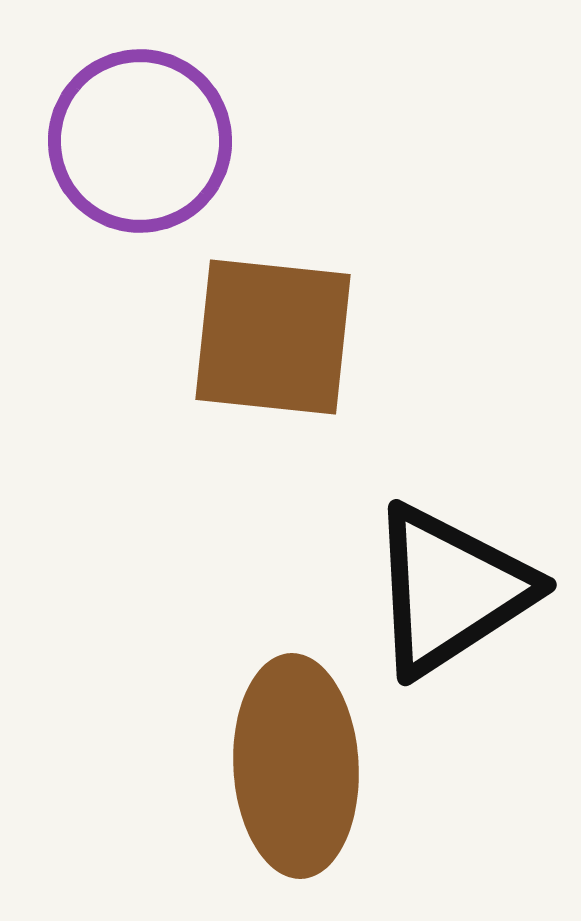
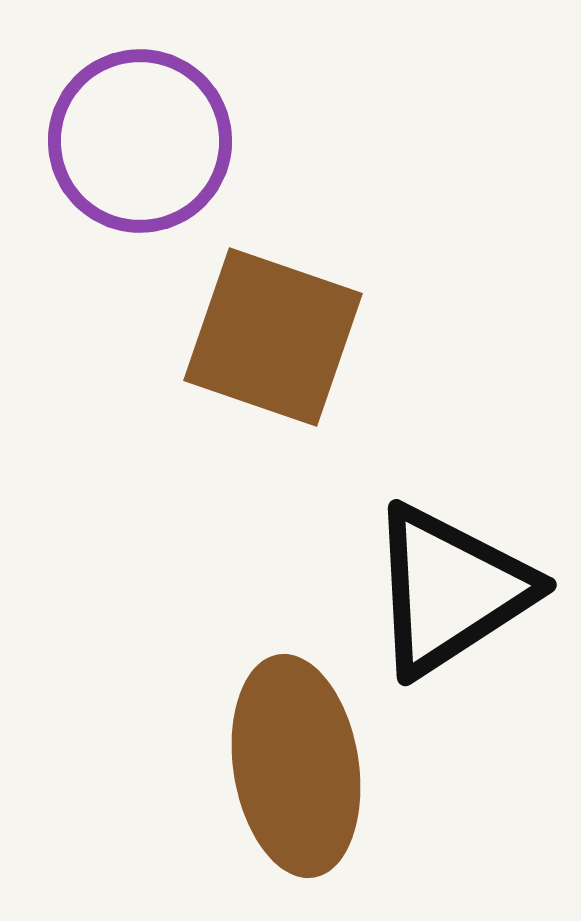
brown square: rotated 13 degrees clockwise
brown ellipse: rotated 6 degrees counterclockwise
